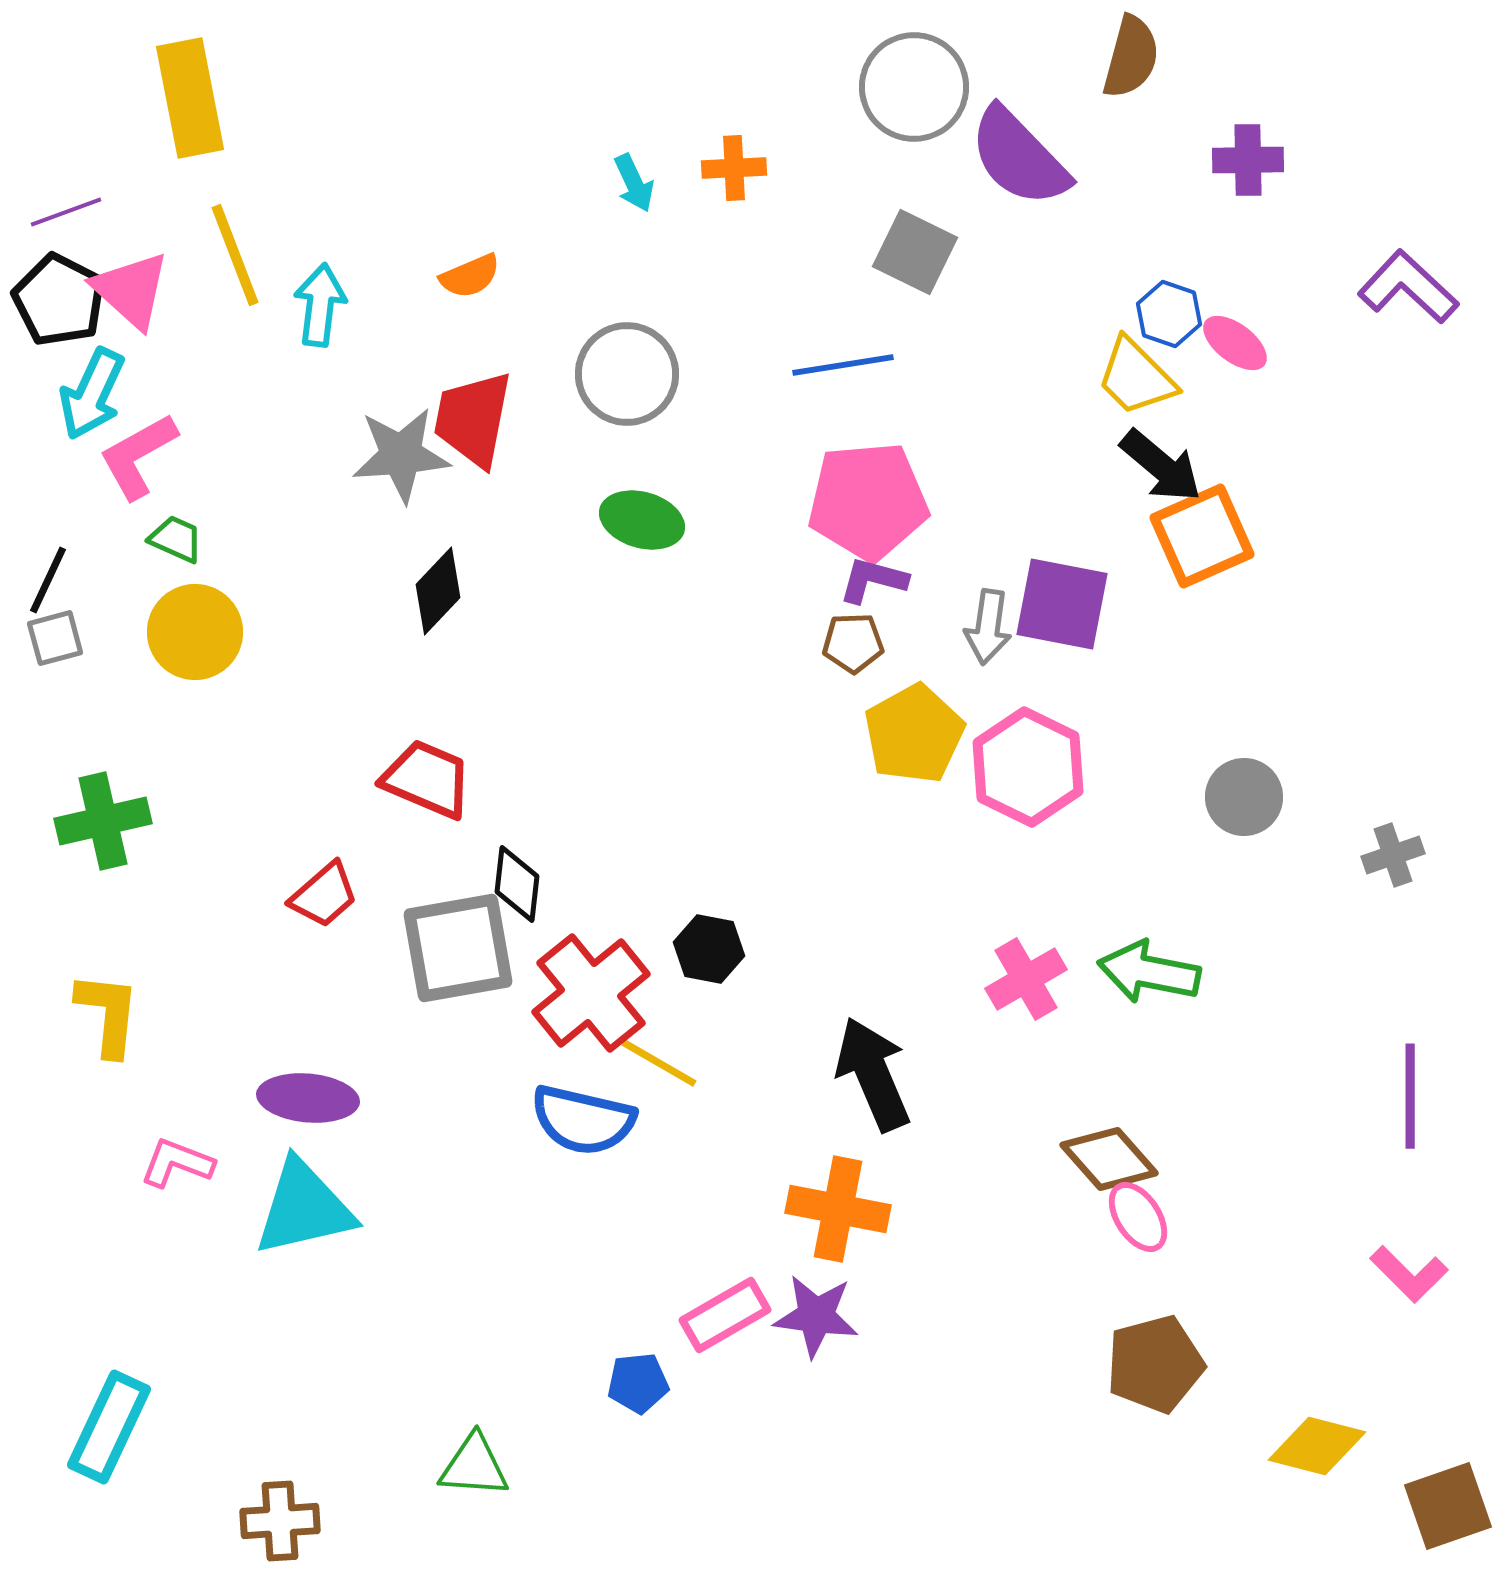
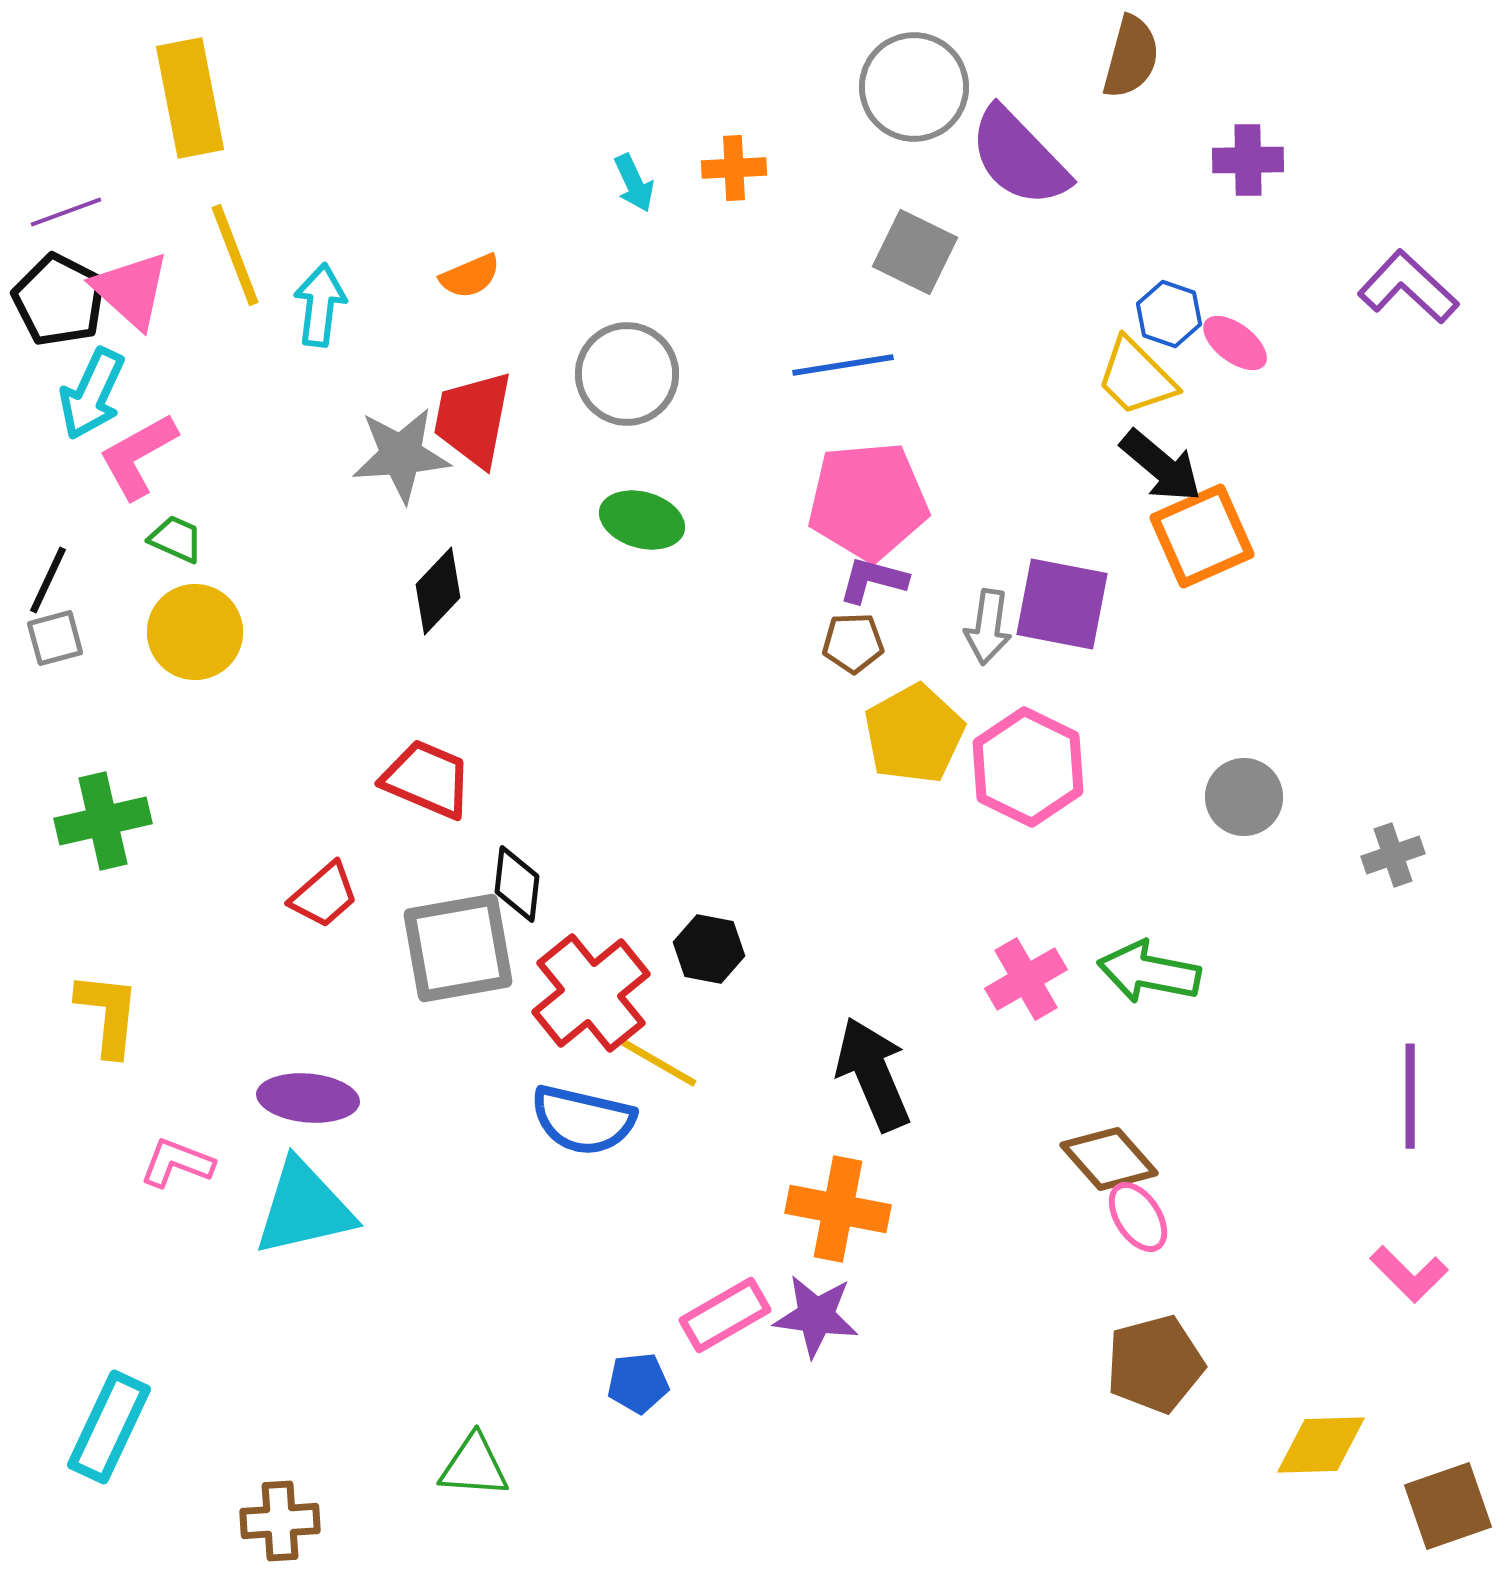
yellow diamond at (1317, 1446): moved 4 px right, 1 px up; rotated 16 degrees counterclockwise
